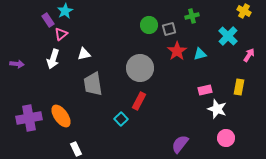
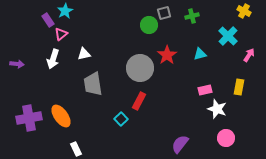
gray square: moved 5 px left, 16 px up
red star: moved 10 px left, 4 px down
